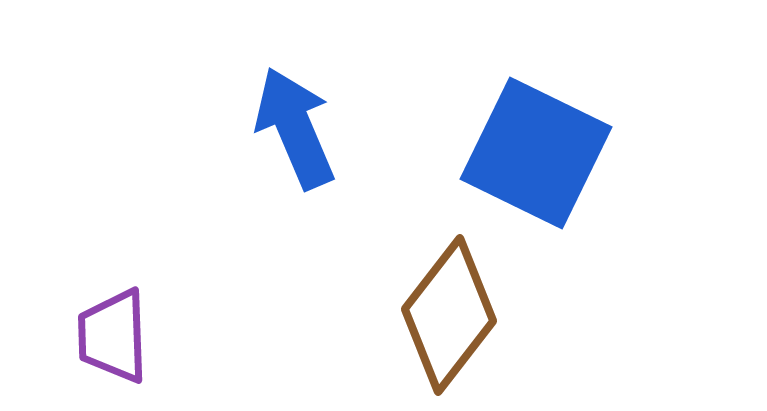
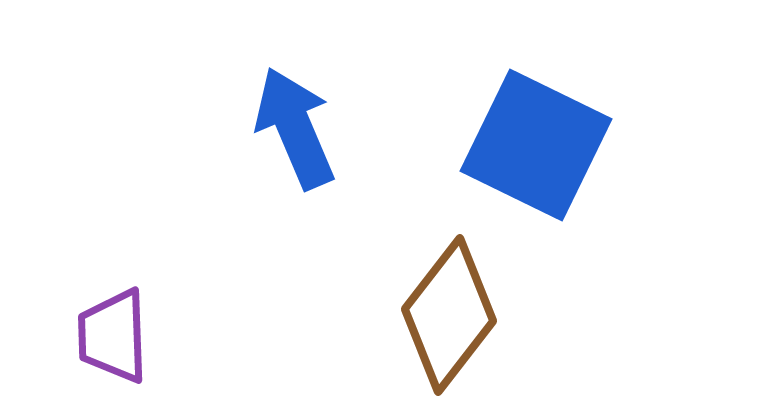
blue square: moved 8 px up
